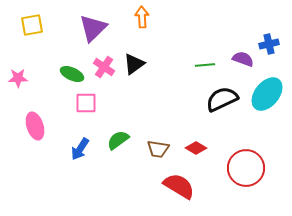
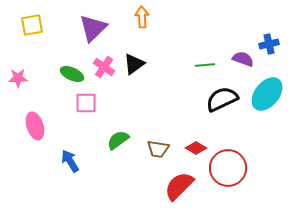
blue arrow: moved 10 px left, 12 px down; rotated 115 degrees clockwise
red circle: moved 18 px left
red semicircle: rotated 76 degrees counterclockwise
